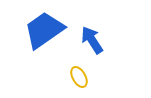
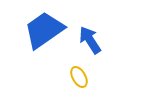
blue arrow: moved 2 px left
